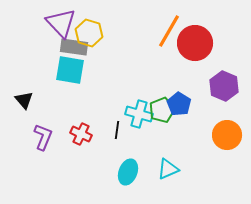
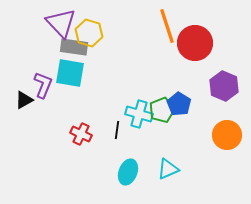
orange line: moved 2 px left, 5 px up; rotated 48 degrees counterclockwise
cyan square: moved 3 px down
black triangle: rotated 42 degrees clockwise
purple L-shape: moved 52 px up
